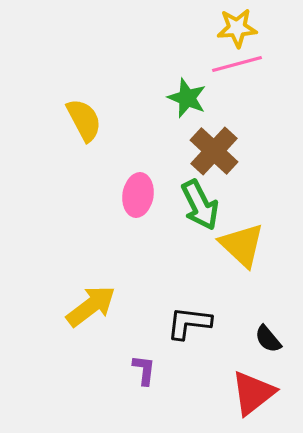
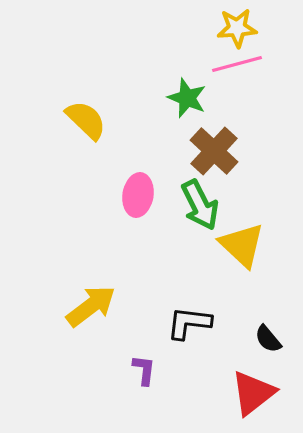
yellow semicircle: moved 2 px right; rotated 18 degrees counterclockwise
